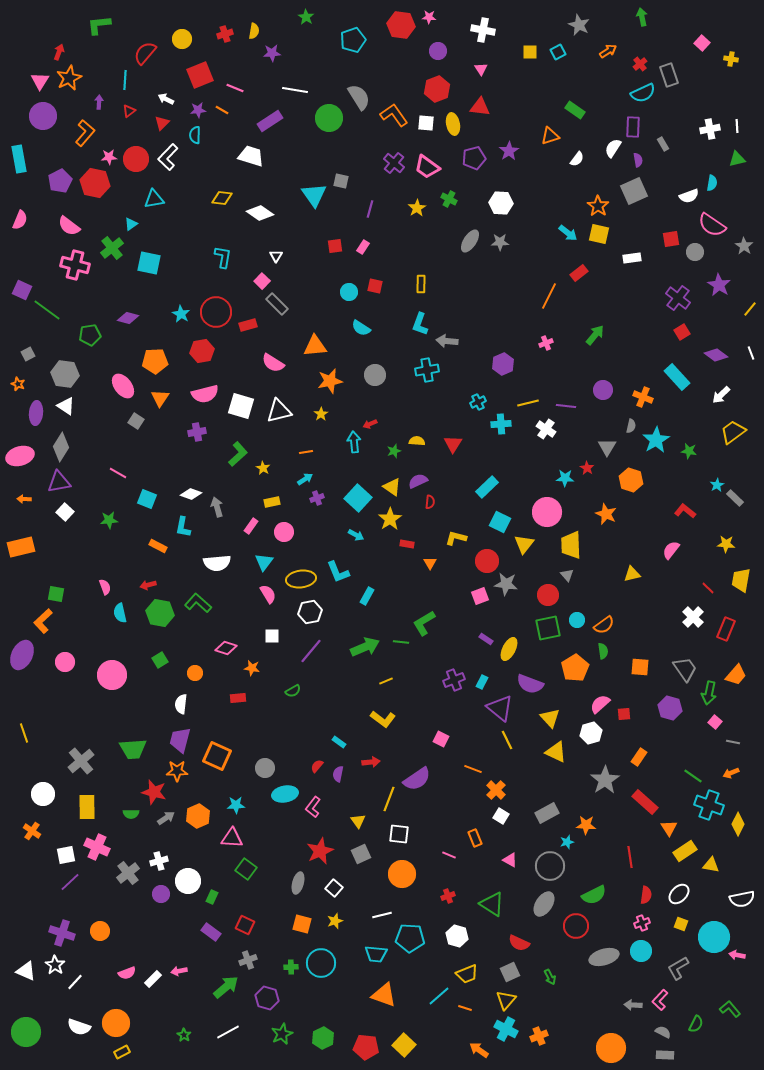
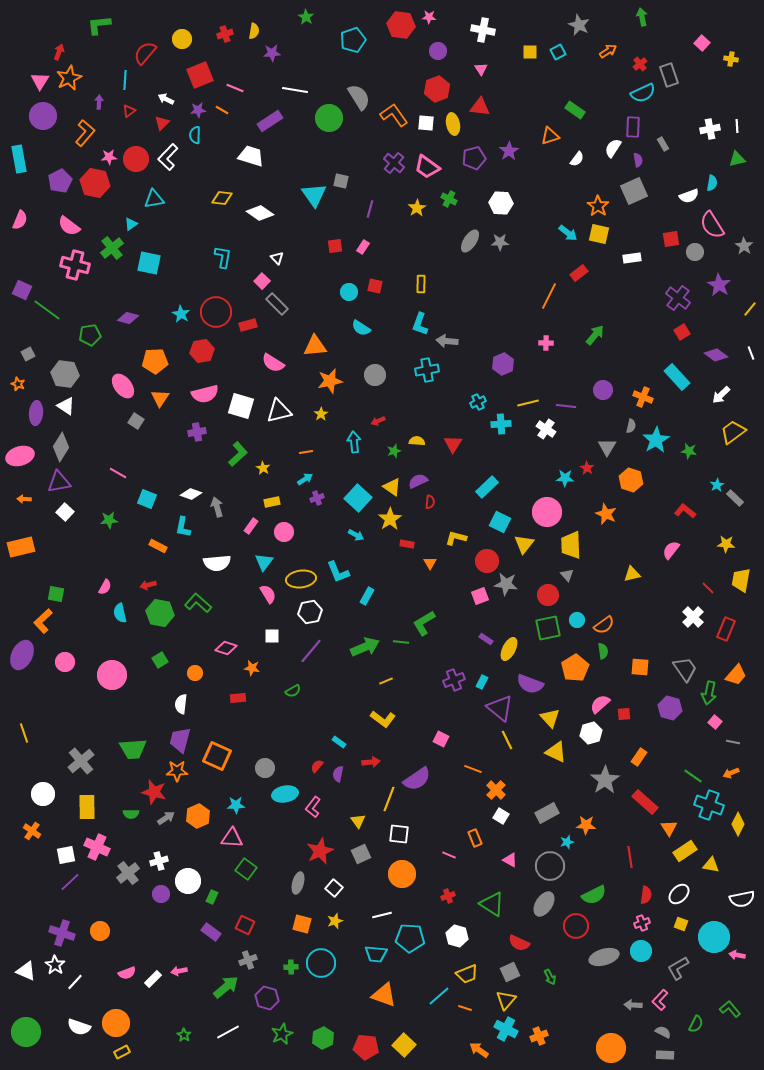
pink semicircle at (712, 225): rotated 24 degrees clockwise
white triangle at (276, 256): moved 1 px right, 2 px down; rotated 16 degrees counterclockwise
pink cross at (546, 343): rotated 24 degrees clockwise
red arrow at (370, 424): moved 8 px right, 3 px up
pink semicircle at (105, 587): rotated 49 degrees clockwise
